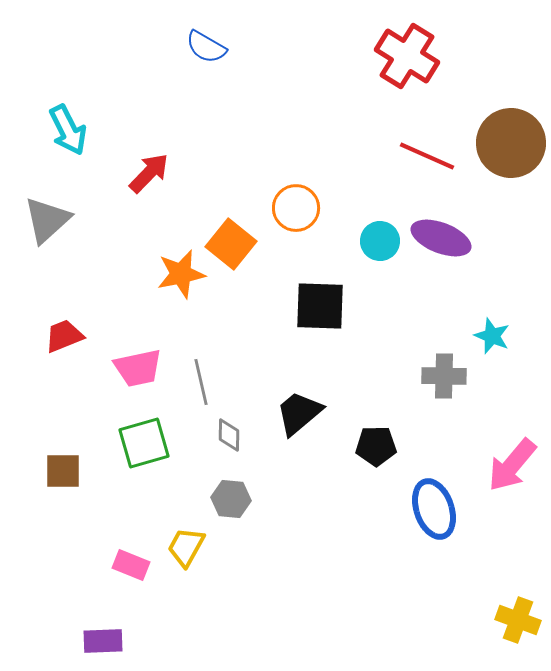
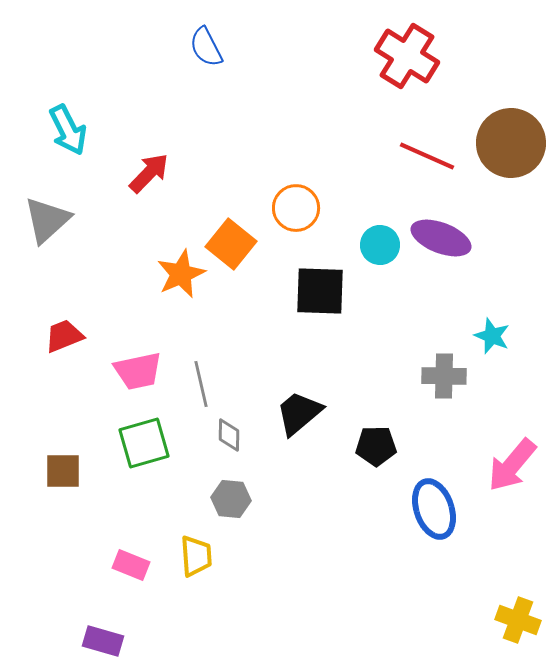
blue semicircle: rotated 33 degrees clockwise
cyan circle: moved 4 px down
orange star: rotated 12 degrees counterclockwise
black square: moved 15 px up
pink trapezoid: moved 3 px down
gray line: moved 2 px down
yellow trapezoid: moved 10 px right, 9 px down; rotated 147 degrees clockwise
purple rectangle: rotated 18 degrees clockwise
